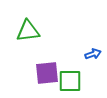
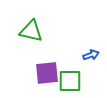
green triangle: moved 3 px right; rotated 20 degrees clockwise
blue arrow: moved 2 px left, 1 px down
